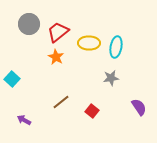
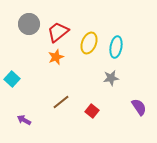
yellow ellipse: rotated 70 degrees counterclockwise
orange star: rotated 21 degrees clockwise
